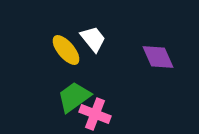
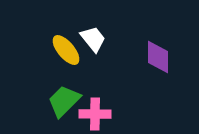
purple diamond: rotated 24 degrees clockwise
green trapezoid: moved 10 px left, 4 px down; rotated 9 degrees counterclockwise
pink cross: rotated 20 degrees counterclockwise
